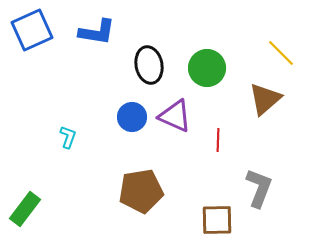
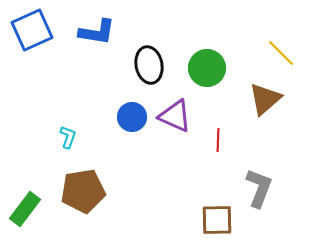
brown pentagon: moved 58 px left
